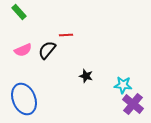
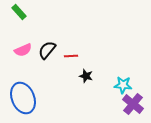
red line: moved 5 px right, 21 px down
blue ellipse: moved 1 px left, 1 px up
